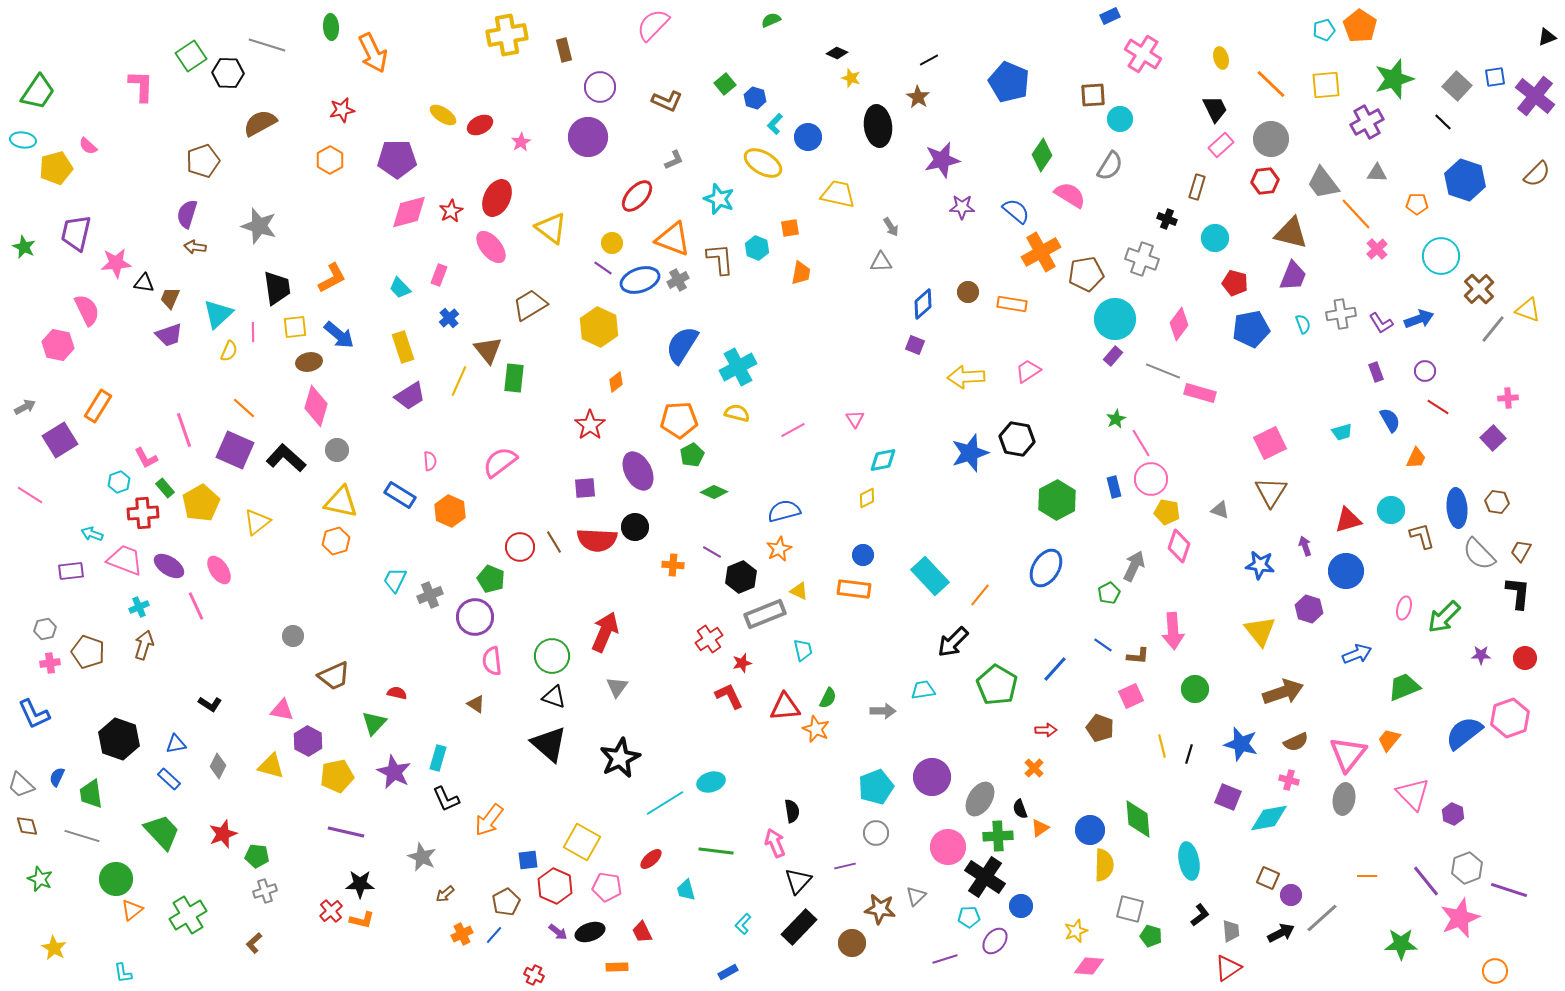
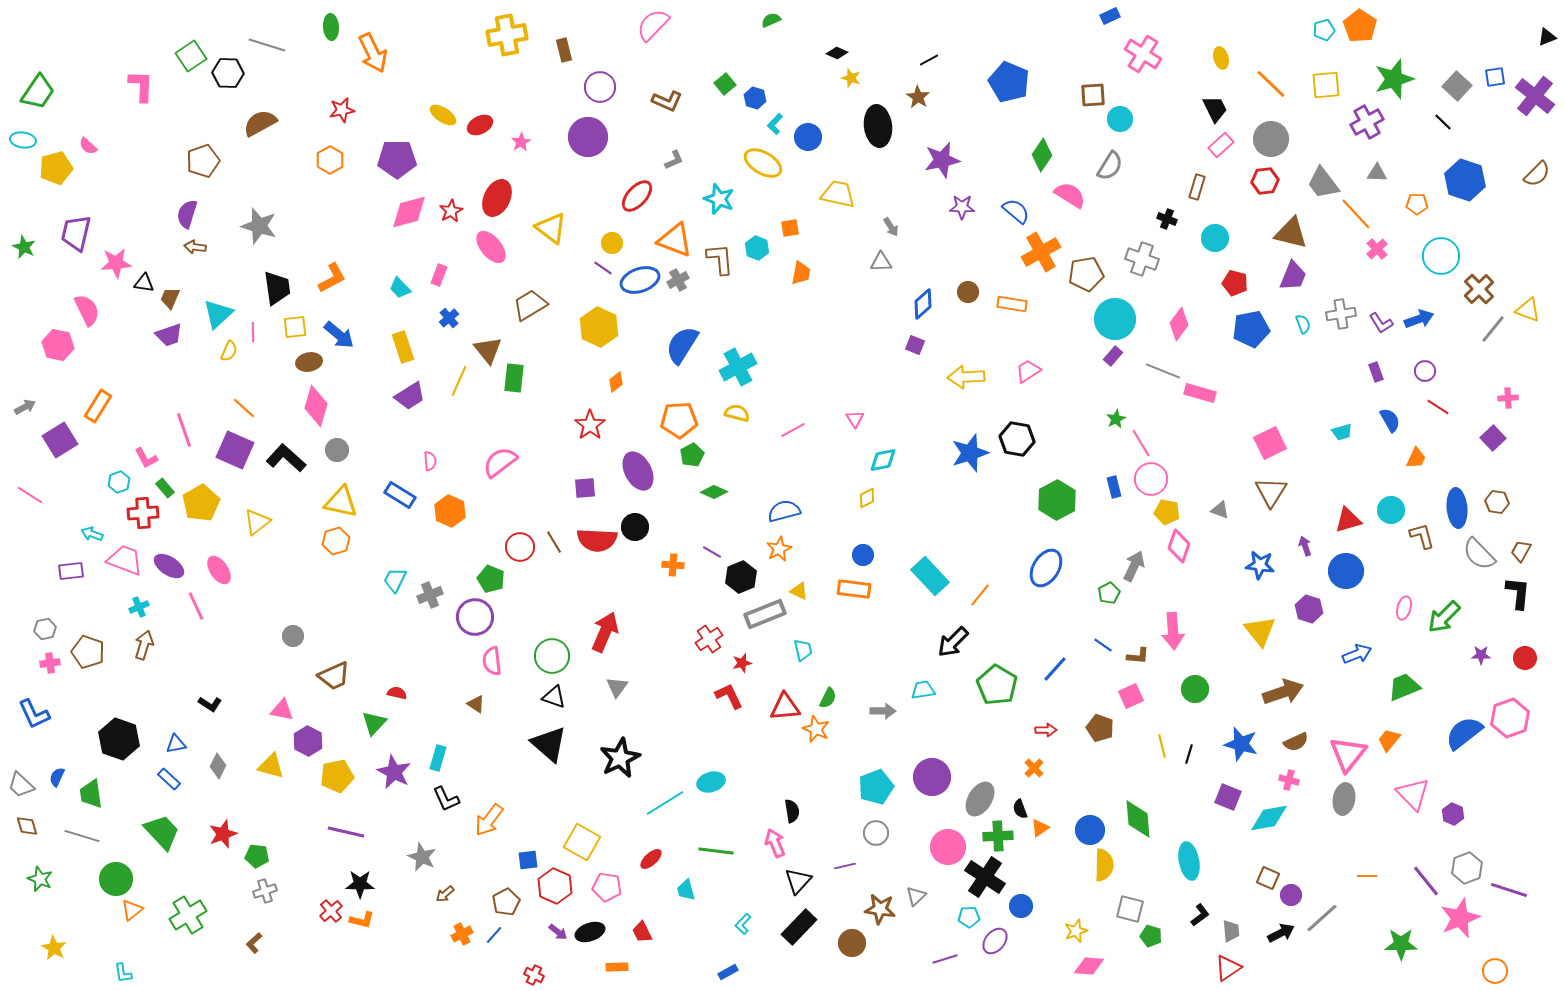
orange triangle at (673, 239): moved 2 px right, 1 px down
